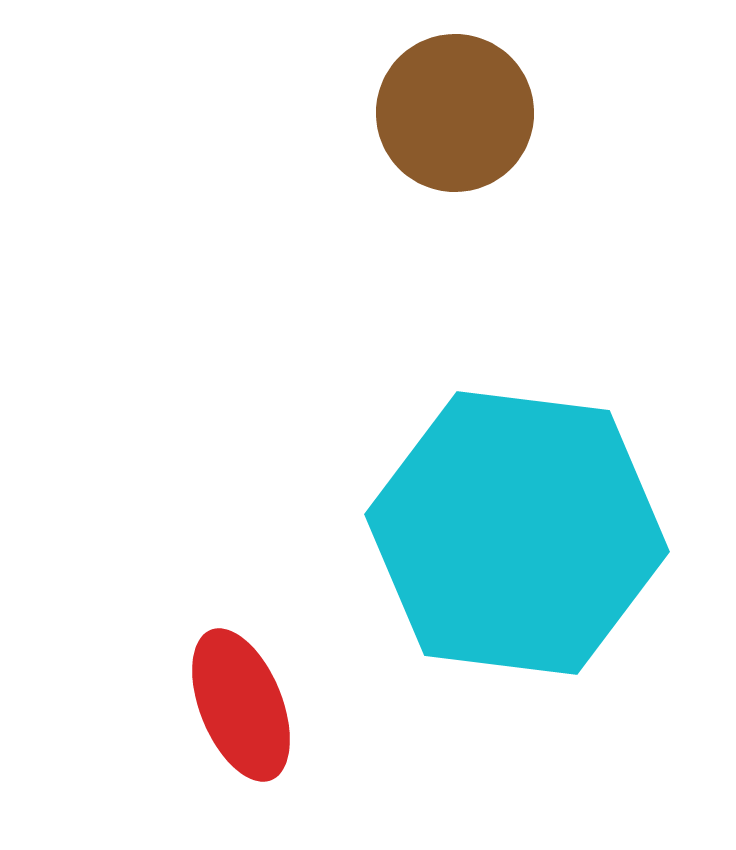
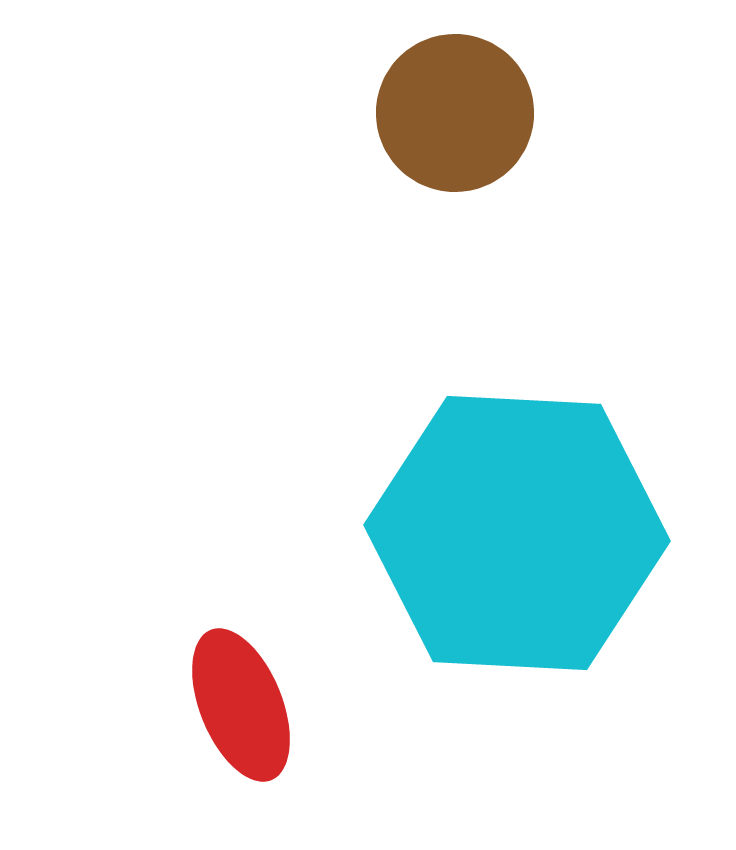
cyan hexagon: rotated 4 degrees counterclockwise
